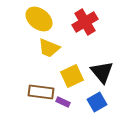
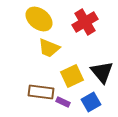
blue square: moved 6 px left
